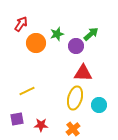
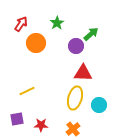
green star: moved 11 px up; rotated 16 degrees counterclockwise
